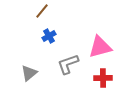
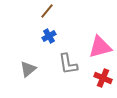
brown line: moved 5 px right
gray L-shape: rotated 80 degrees counterclockwise
gray triangle: moved 1 px left, 4 px up
red cross: rotated 24 degrees clockwise
